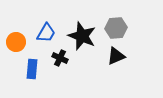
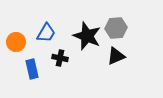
black star: moved 5 px right
black cross: rotated 14 degrees counterclockwise
blue rectangle: rotated 18 degrees counterclockwise
